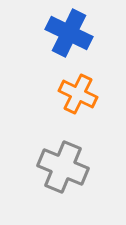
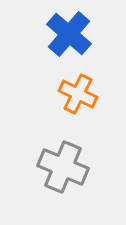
blue cross: moved 1 px down; rotated 15 degrees clockwise
